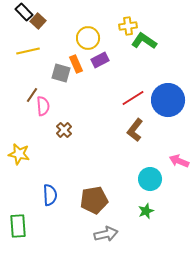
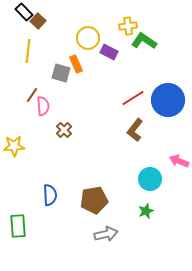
yellow line: rotated 70 degrees counterclockwise
purple rectangle: moved 9 px right, 8 px up; rotated 54 degrees clockwise
yellow star: moved 5 px left, 8 px up; rotated 15 degrees counterclockwise
